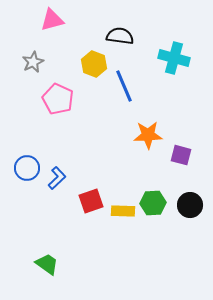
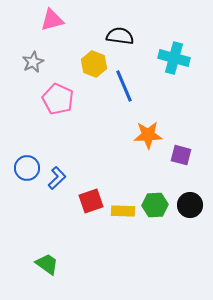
green hexagon: moved 2 px right, 2 px down
